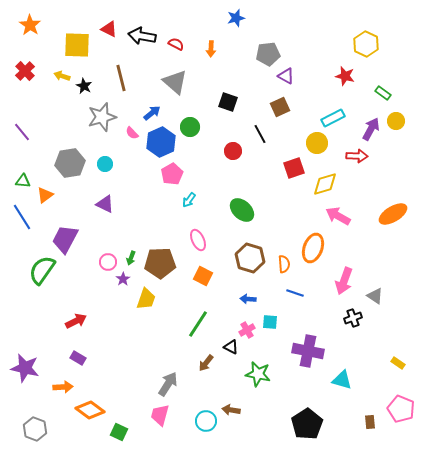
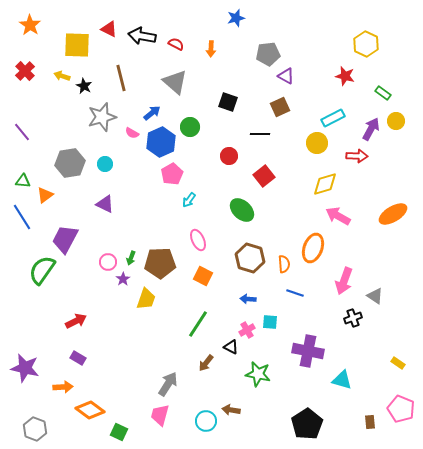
pink semicircle at (132, 133): rotated 16 degrees counterclockwise
black line at (260, 134): rotated 60 degrees counterclockwise
red circle at (233, 151): moved 4 px left, 5 px down
red square at (294, 168): moved 30 px left, 8 px down; rotated 20 degrees counterclockwise
